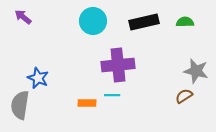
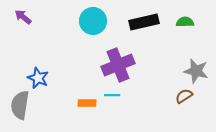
purple cross: rotated 16 degrees counterclockwise
